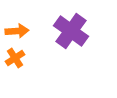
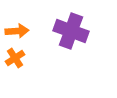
purple cross: rotated 16 degrees counterclockwise
